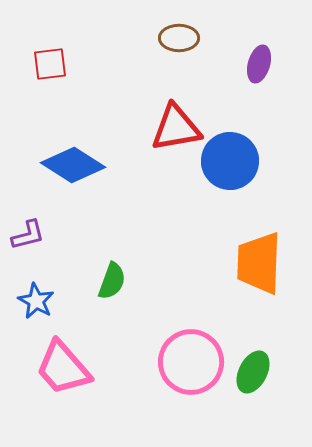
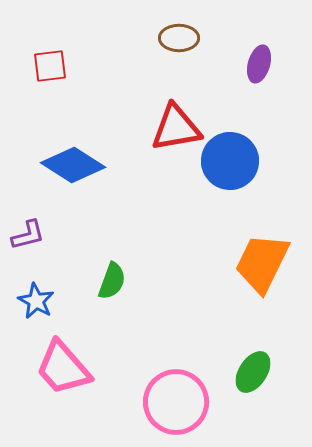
red square: moved 2 px down
orange trapezoid: moved 3 px right; rotated 24 degrees clockwise
pink circle: moved 15 px left, 40 px down
green ellipse: rotated 6 degrees clockwise
